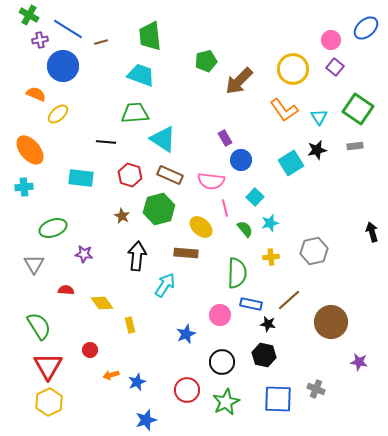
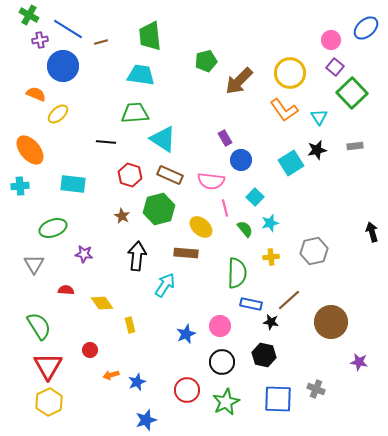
yellow circle at (293, 69): moved 3 px left, 4 px down
cyan trapezoid at (141, 75): rotated 12 degrees counterclockwise
green square at (358, 109): moved 6 px left, 16 px up; rotated 12 degrees clockwise
cyan rectangle at (81, 178): moved 8 px left, 6 px down
cyan cross at (24, 187): moved 4 px left, 1 px up
pink circle at (220, 315): moved 11 px down
black star at (268, 324): moved 3 px right, 2 px up
